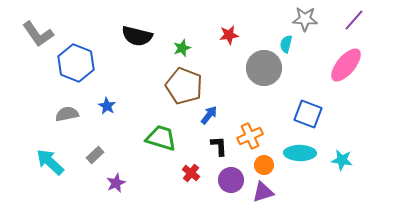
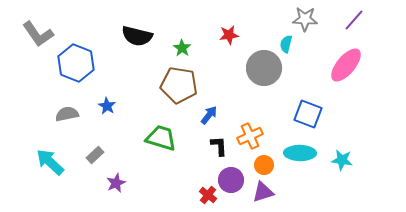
green star: rotated 18 degrees counterclockwise
brown pentagon: moved 5 px left, 1 px up; rotated 12 degrees counterclockwise
red cross: moved 17 px right, 22 px down
